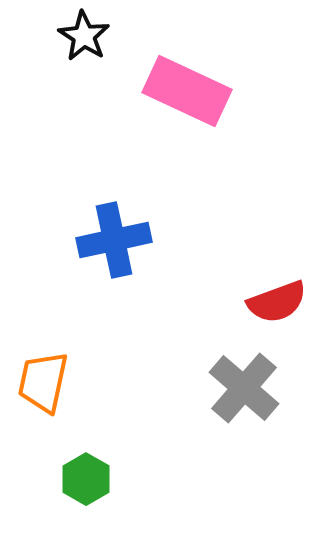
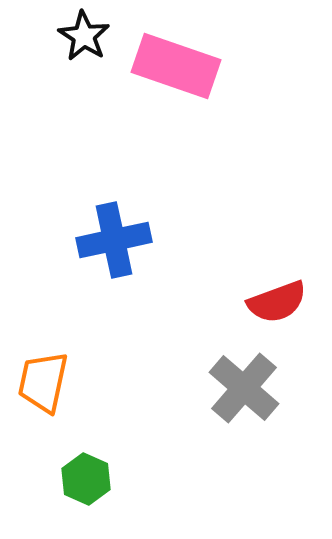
pink rectangle: moved 11 px left, 25 px up; rotated 6 degrees counterclockwise
green hexagon: rotated 6 degrees counterclockwise
